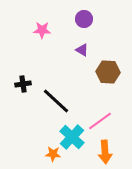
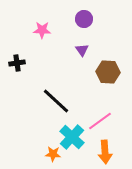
purple triangle: rotated 24 degrees clockwise
black cross: moved 6 px left, 21 px up
